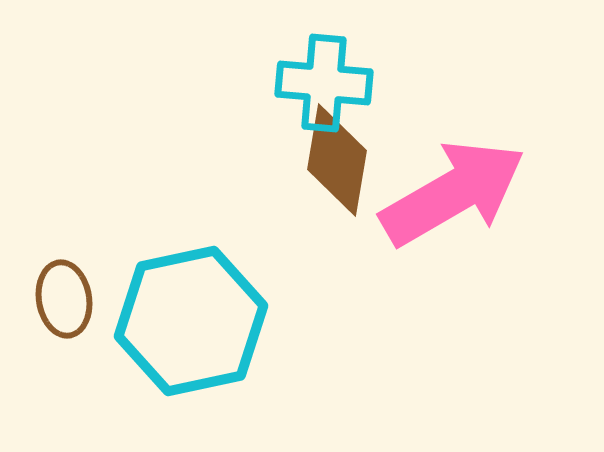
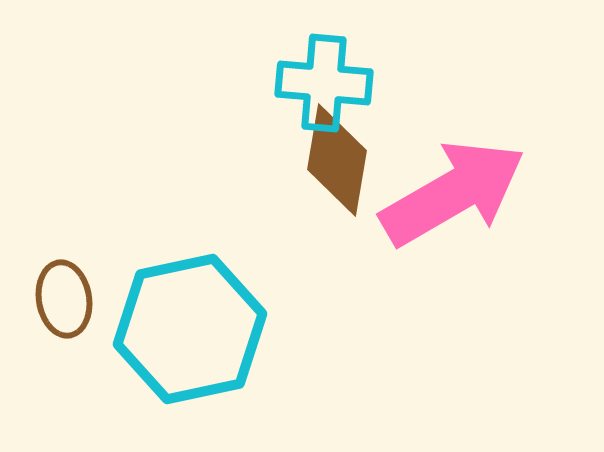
cyan hexagon: moved 1 px left, 8 px down
